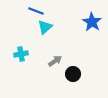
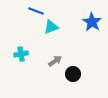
cyan triangle: moved 6 px right; rotated 21 degrees clockwise
